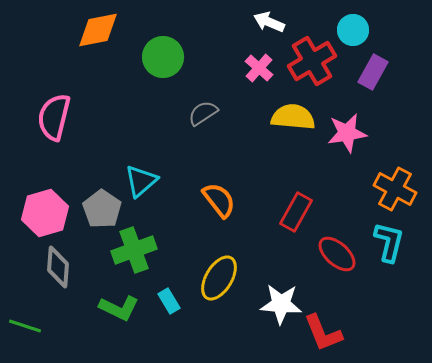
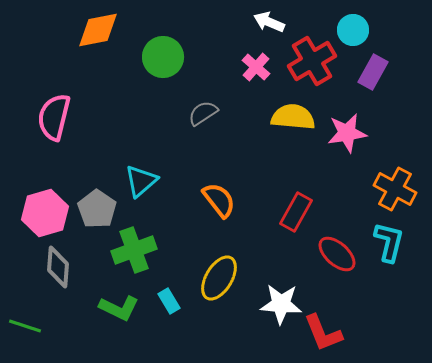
pink cross: moved 3 px left, 1 px up
gray pentagon: moved 5 px left
